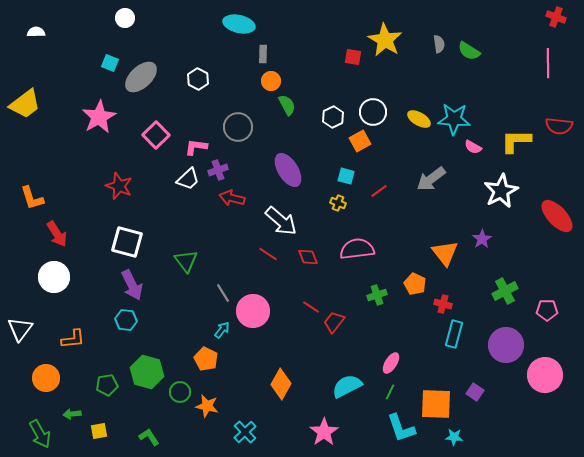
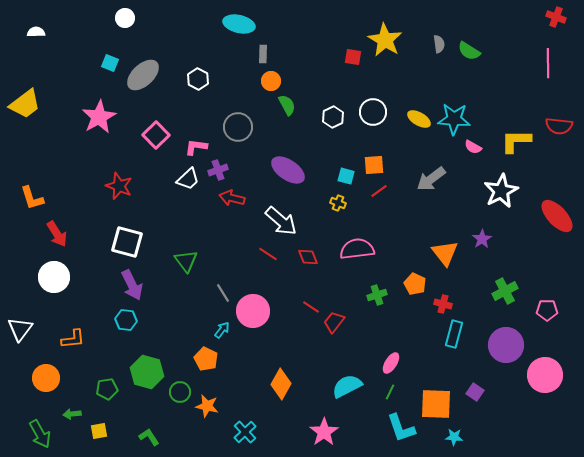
gray ellipse at (141, 77): moved 2 px right, 2 px up
orange square at (360, 141): moved 14 px right, 24 px down; rotated 25 degrees clockwise
purple ellipse at (288, 170): rotated 24 degrees counterclockwise
green pentagon at (107, 385): moved 4 px down
